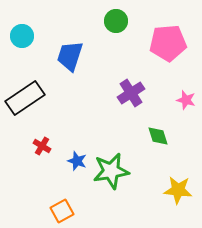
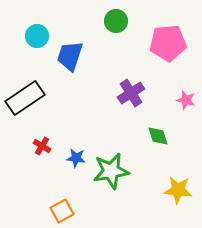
cyan circle: moved 15 px right
blue star: moved 1 px left, 3 px up; rotated 12 degrees counterclockwise
